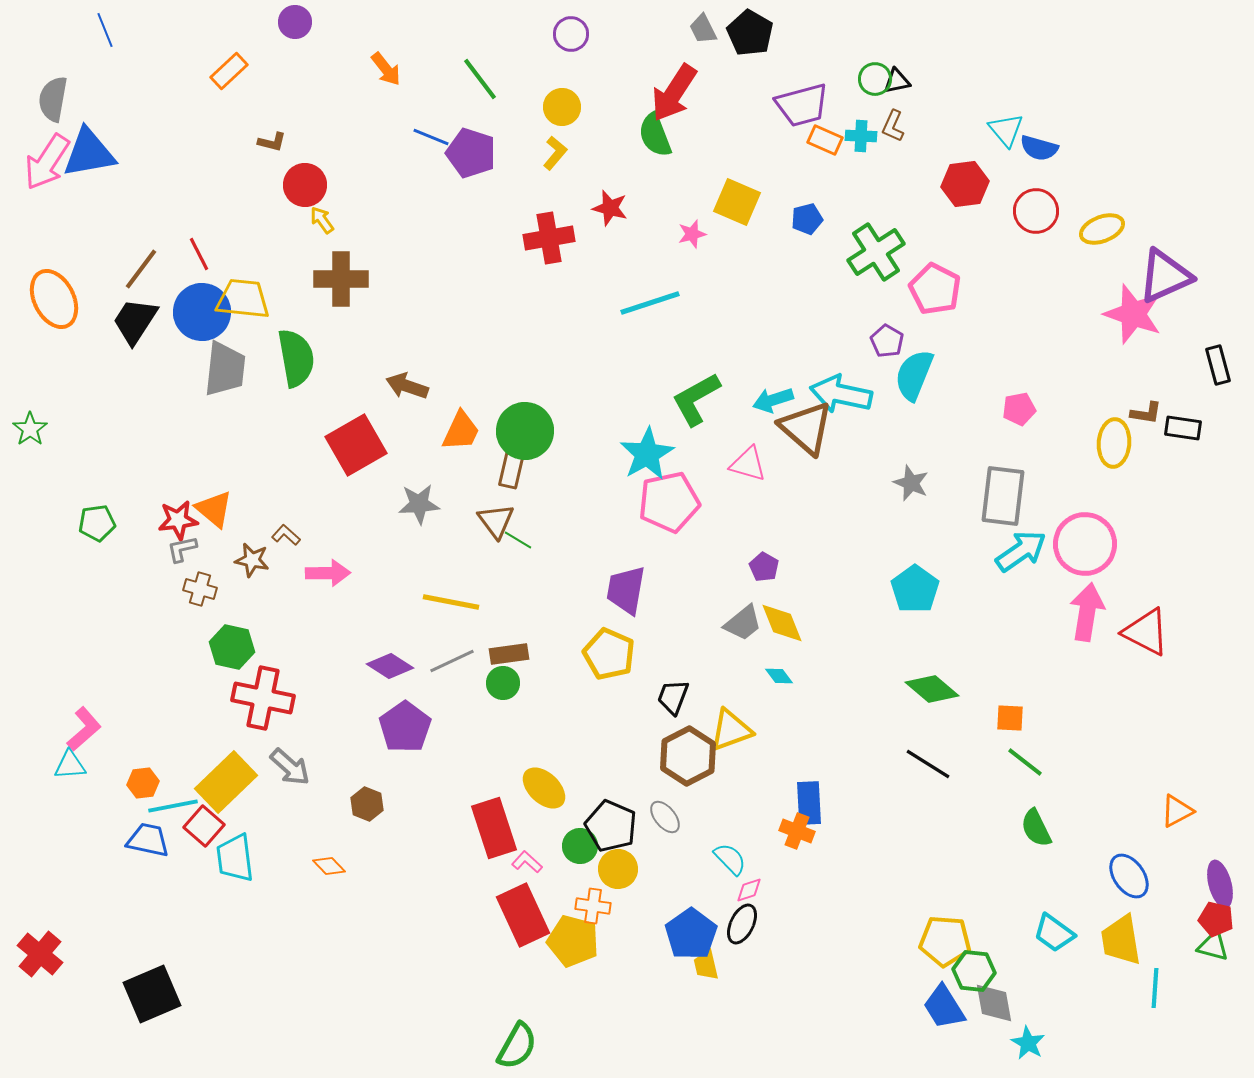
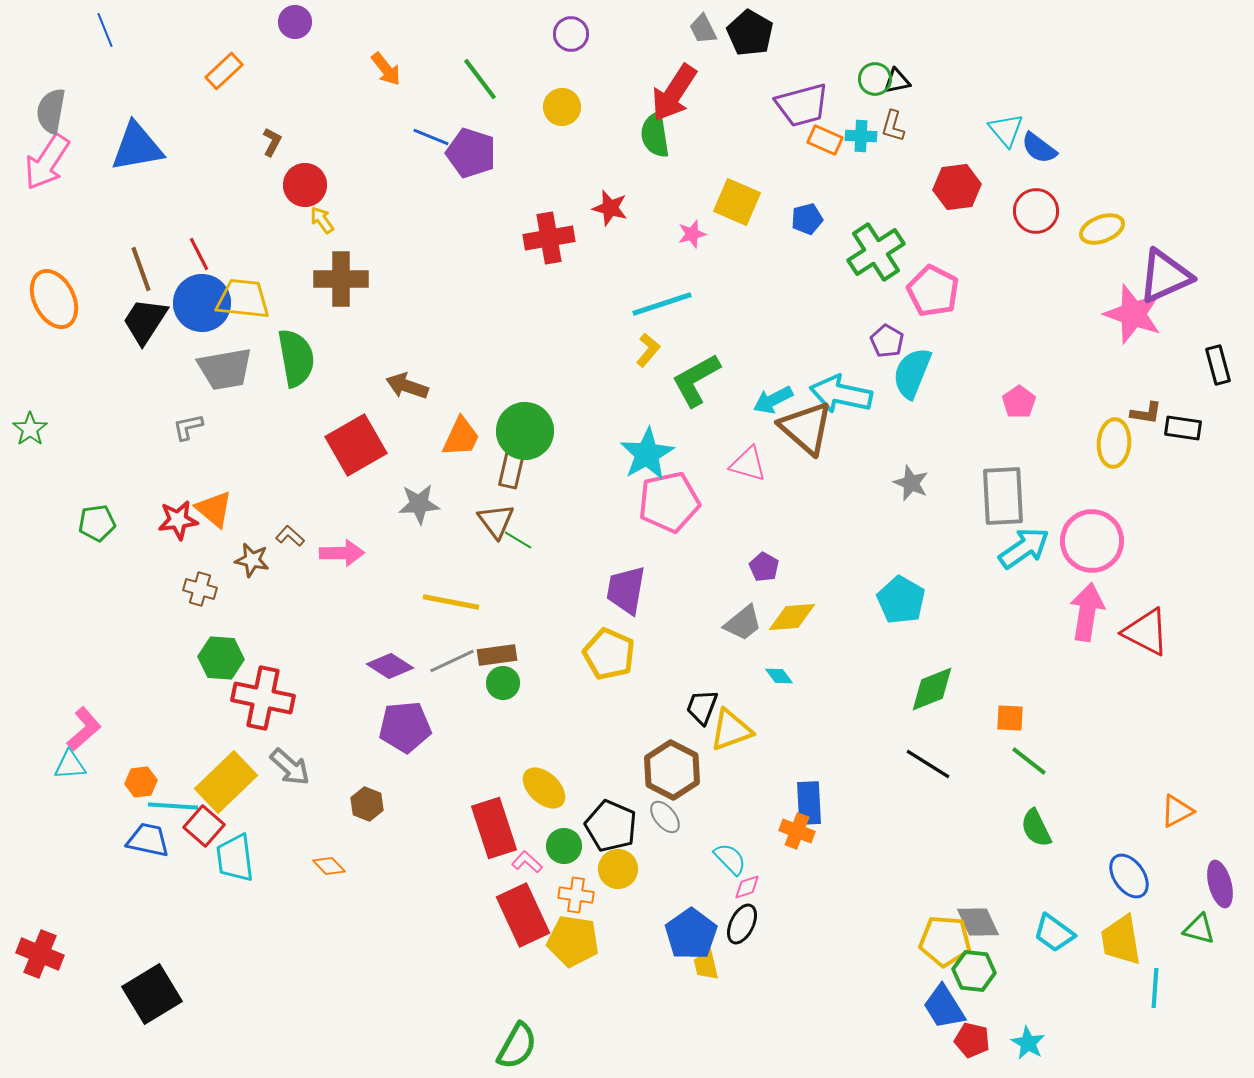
orange rectangle at (229, 71): moved 5 px left
gray semicircle at (53, 99): moved 2 px left, 12 px down
brown L-shape at (893, 126): rotated 8 degrees counterclockwise
green semicircle at (655, 135): rotated 12 degrees clockwise
brown L-shape at (272, 142): rotated 76 degrees counterclockwise
blue semicircle at (1039, 148): rotated 21 degrees clockwise
blue triangle at (89, 153): moved 48 px right, 6 px up
yellow L-shape at (555, 153): moved 93 px right, 197 px down
red hexagon at (965, 184): moved 8 px left, 3 px down
brown line at (141, 269): rotated 57 degrees counterclockwise
pink pentagon at (935, 289): moved 2 px left, 2 px down
cyan line at (650, 303): moved 12 px right, 1 px down
blue circle at (202, 312): moved 9 px up
black trapezoid at (135, 321): moved 10 px right
gray trapezoid at (225, 369): rotated 74 degrees clockwise
cyan semicircle at (914, 375): moved 2 px left, 2 px up
green L-shape at (696, 399): moved 19 px up
cyan arrow at (773, 400): rotated 9 degrees counterclockwise
pink pentagon at (1019, 409): moved 7 px up; rotated 24 degrees counterclockwise
orange trapezoid at (461, 431): moved 6 px down
gray rectangle at (1003, 496): rotated 10 degrees counterclockwise
brown L-shape at (286, 535): moved 4 px right, 1 px down
pink circle at (1085, 544): moved 7 px right, 3 px up
gray L-shape at (182, 549): moved 6 px right, 122 px up
cyan arrow at (1021, 551): moved 3 px right, 3 px up
pink arrow at (328, 573): moved 14 px right, 20 px up
cyan pentagon at (915, 589): moved 14 px left, 11 px down; rotated 6 degrees counterclockwise
yellow diamond at (782, 623): moved 10 px right, 6 px up; rotated 72 degrees counterclockwise
green hexagon at (232, 647): moved 11 px left, 11 px down; rotated 9 degrees counterclockwise
brown rectangle at (509, 654): moved 12 px left, 1 px down
green diamond at (932, 689): rotated 62 degrees counterclockwise
black trapezoid at (673, 697): moved 29 px right, 10 px down
purple pentagon at (405, 727): rotated 30 degrees clockwise
brown hexagon at (688, 756): moved 16 px left, 14 px down; rotated 6 degrees counterclockwise
green line at (1025, 762): moved 4 px right, 1 px up
orange hexagon at (143, 783): moved 2 px left, 1 px up
cyan line at (173, 806): rotated 15 degrees clockwise
green circle at (580, 846): moved 16 px left
pink diamond at (749, 890): moved 2 px left, 3 px up
orange cross at (593, 906): moved 17 px left, 11 px up
red pentagon at (1216, 919): moved 244 px left, 121 px down
yellow pentagon at (573, 941): rotated 6 degrees counterclockwise
green triangle at (1213, 946): moved 14 px left, 17 px up
red cross at (40, 954): rotated 18 degrees counterclockwise
black square at (152, 994): rotated 8 degrees counterclockwise
gray diamond at (994, 1003): moved 16 px left, 81 px up; rotated 15 degrees counterclockwise
